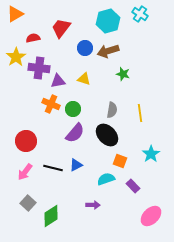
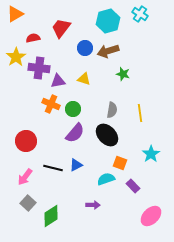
orange square: moved 2 px down
pink arrow: moved 5 px down
